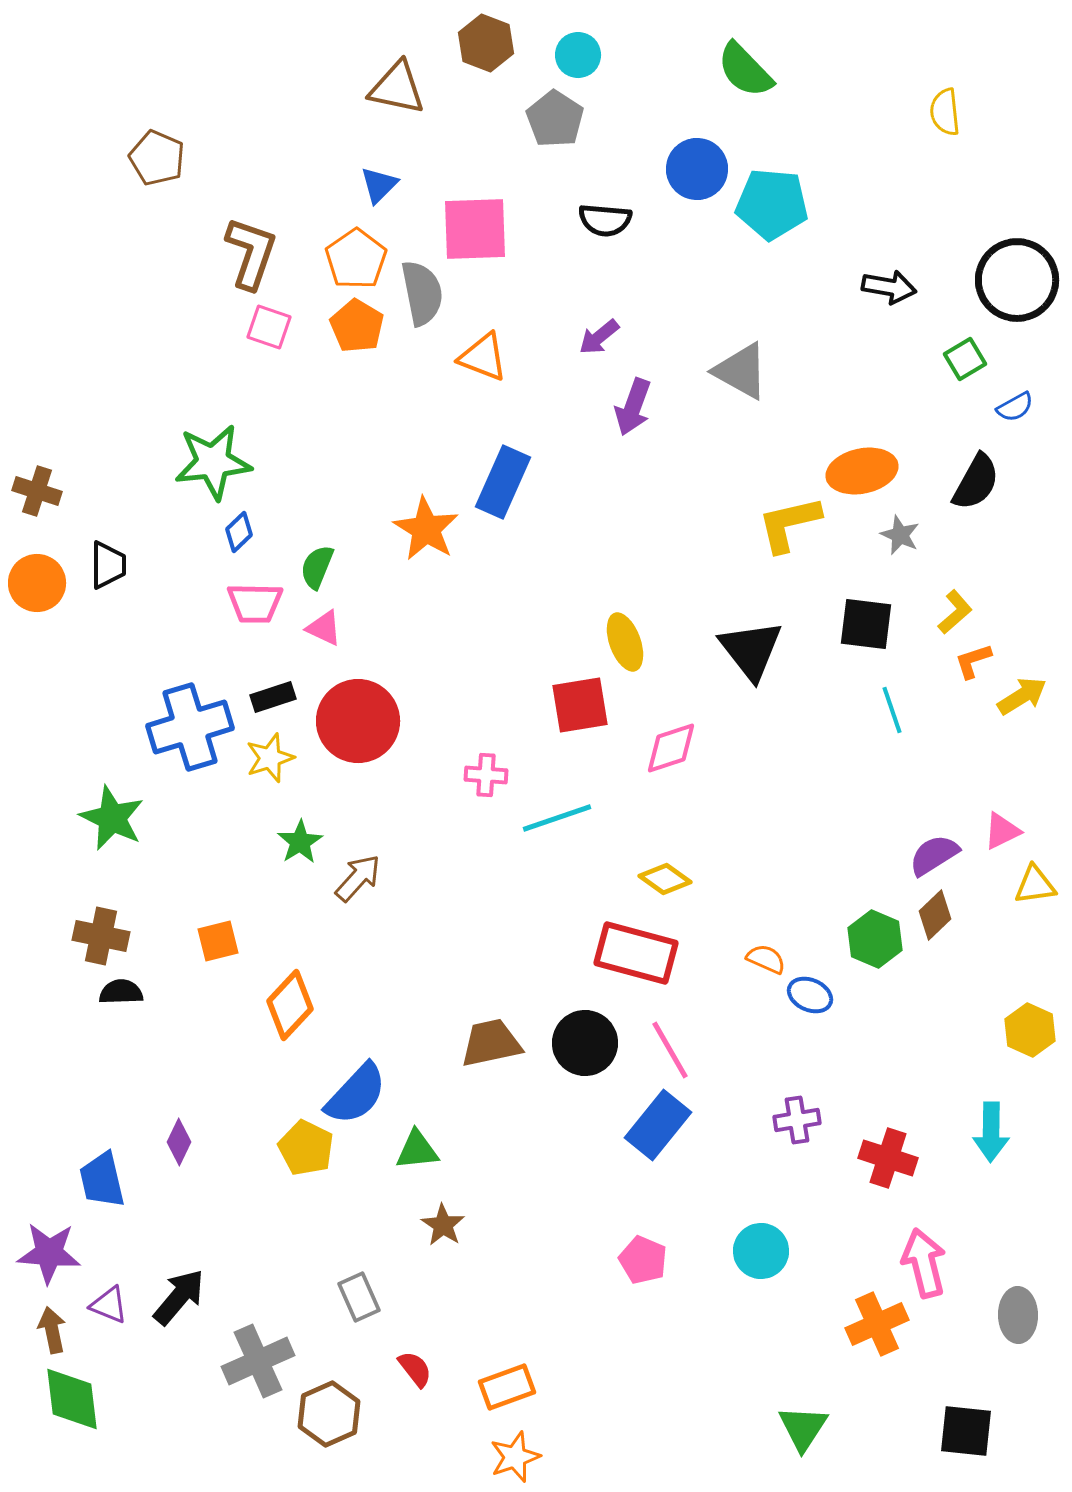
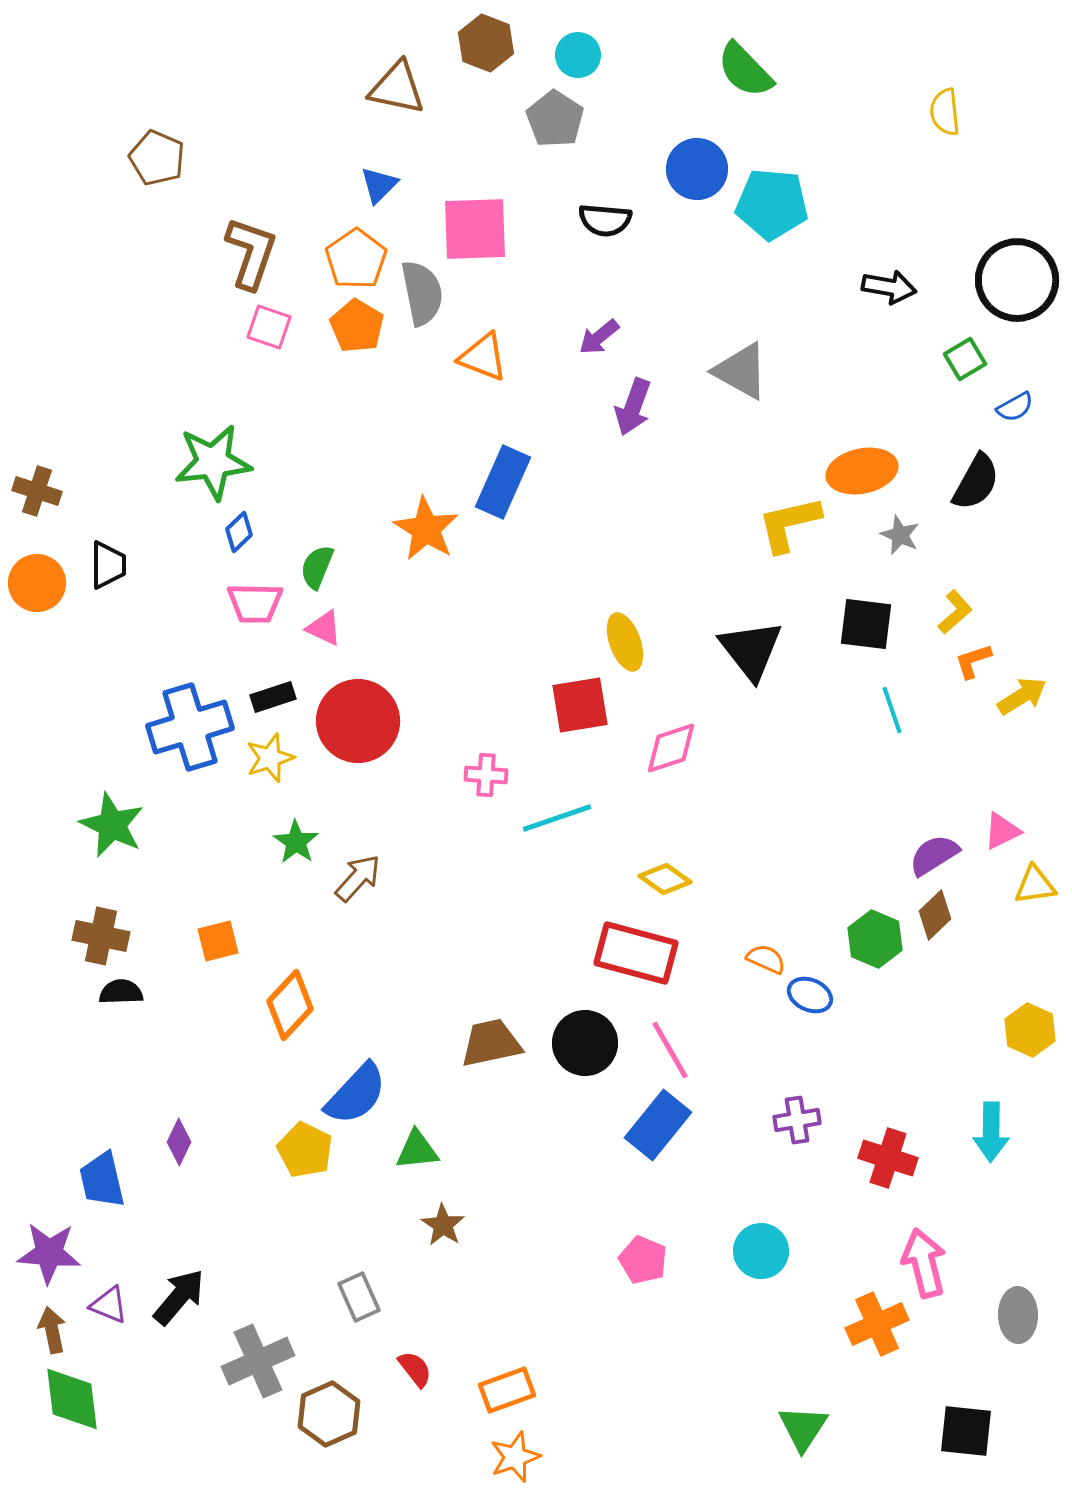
green star at (112, 818): moved 7 px down
green star at (300, 842): moved 4 px left; rotated 6 degrees counterclockwise
yellow pentagon at (306, 1148): moved 1 px left, 2 px down
orange rectangle at (507, 1387): moved 3 px down
